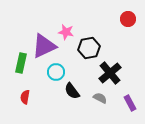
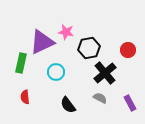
red circle: moved 31 px down
purple triangle: moved 2 px left, 4 px up
black cross: moved 5 px left
black semicircle: moved 4 px left, 14 px down
red semicircle: rotated 16 degrees counterclockwise
